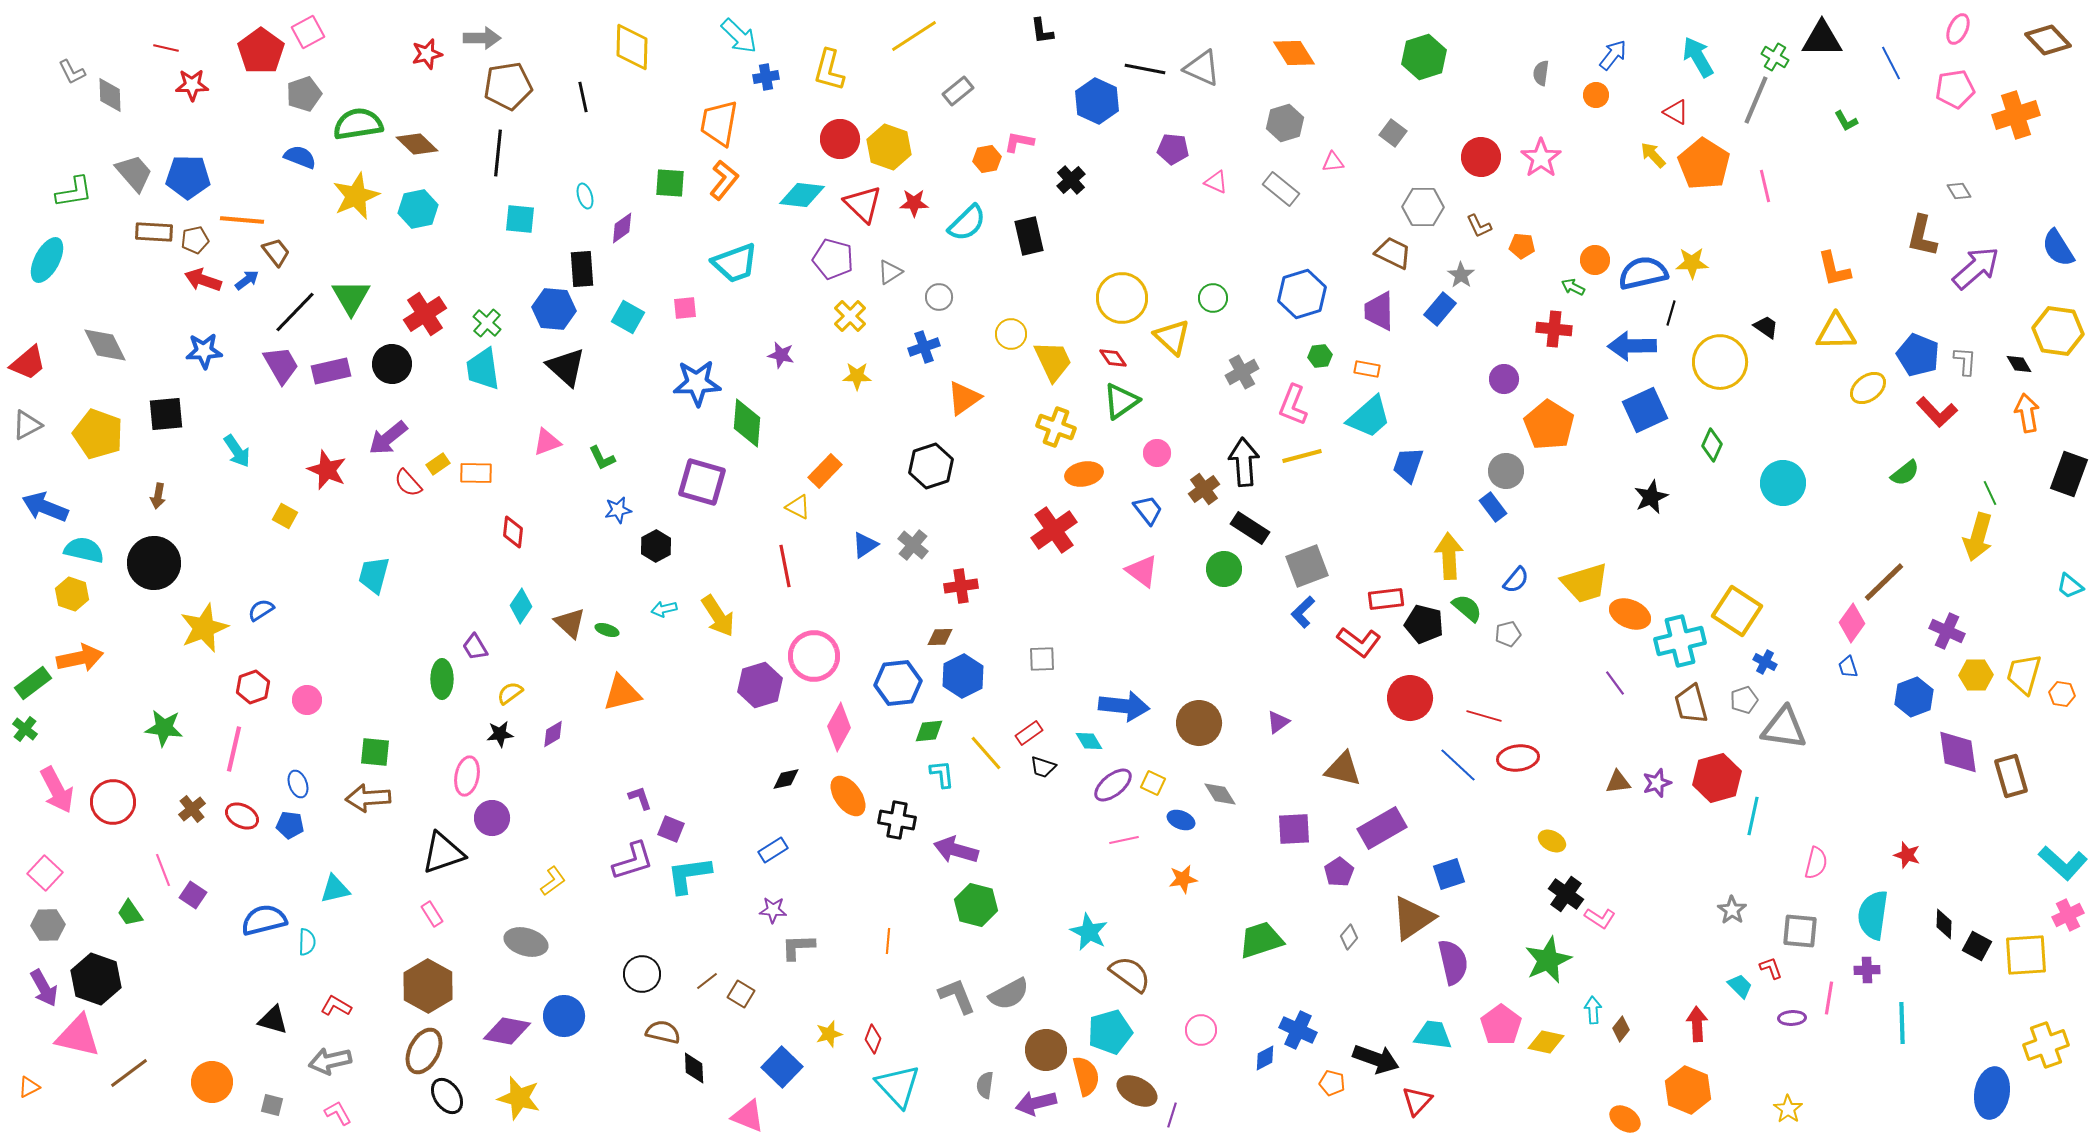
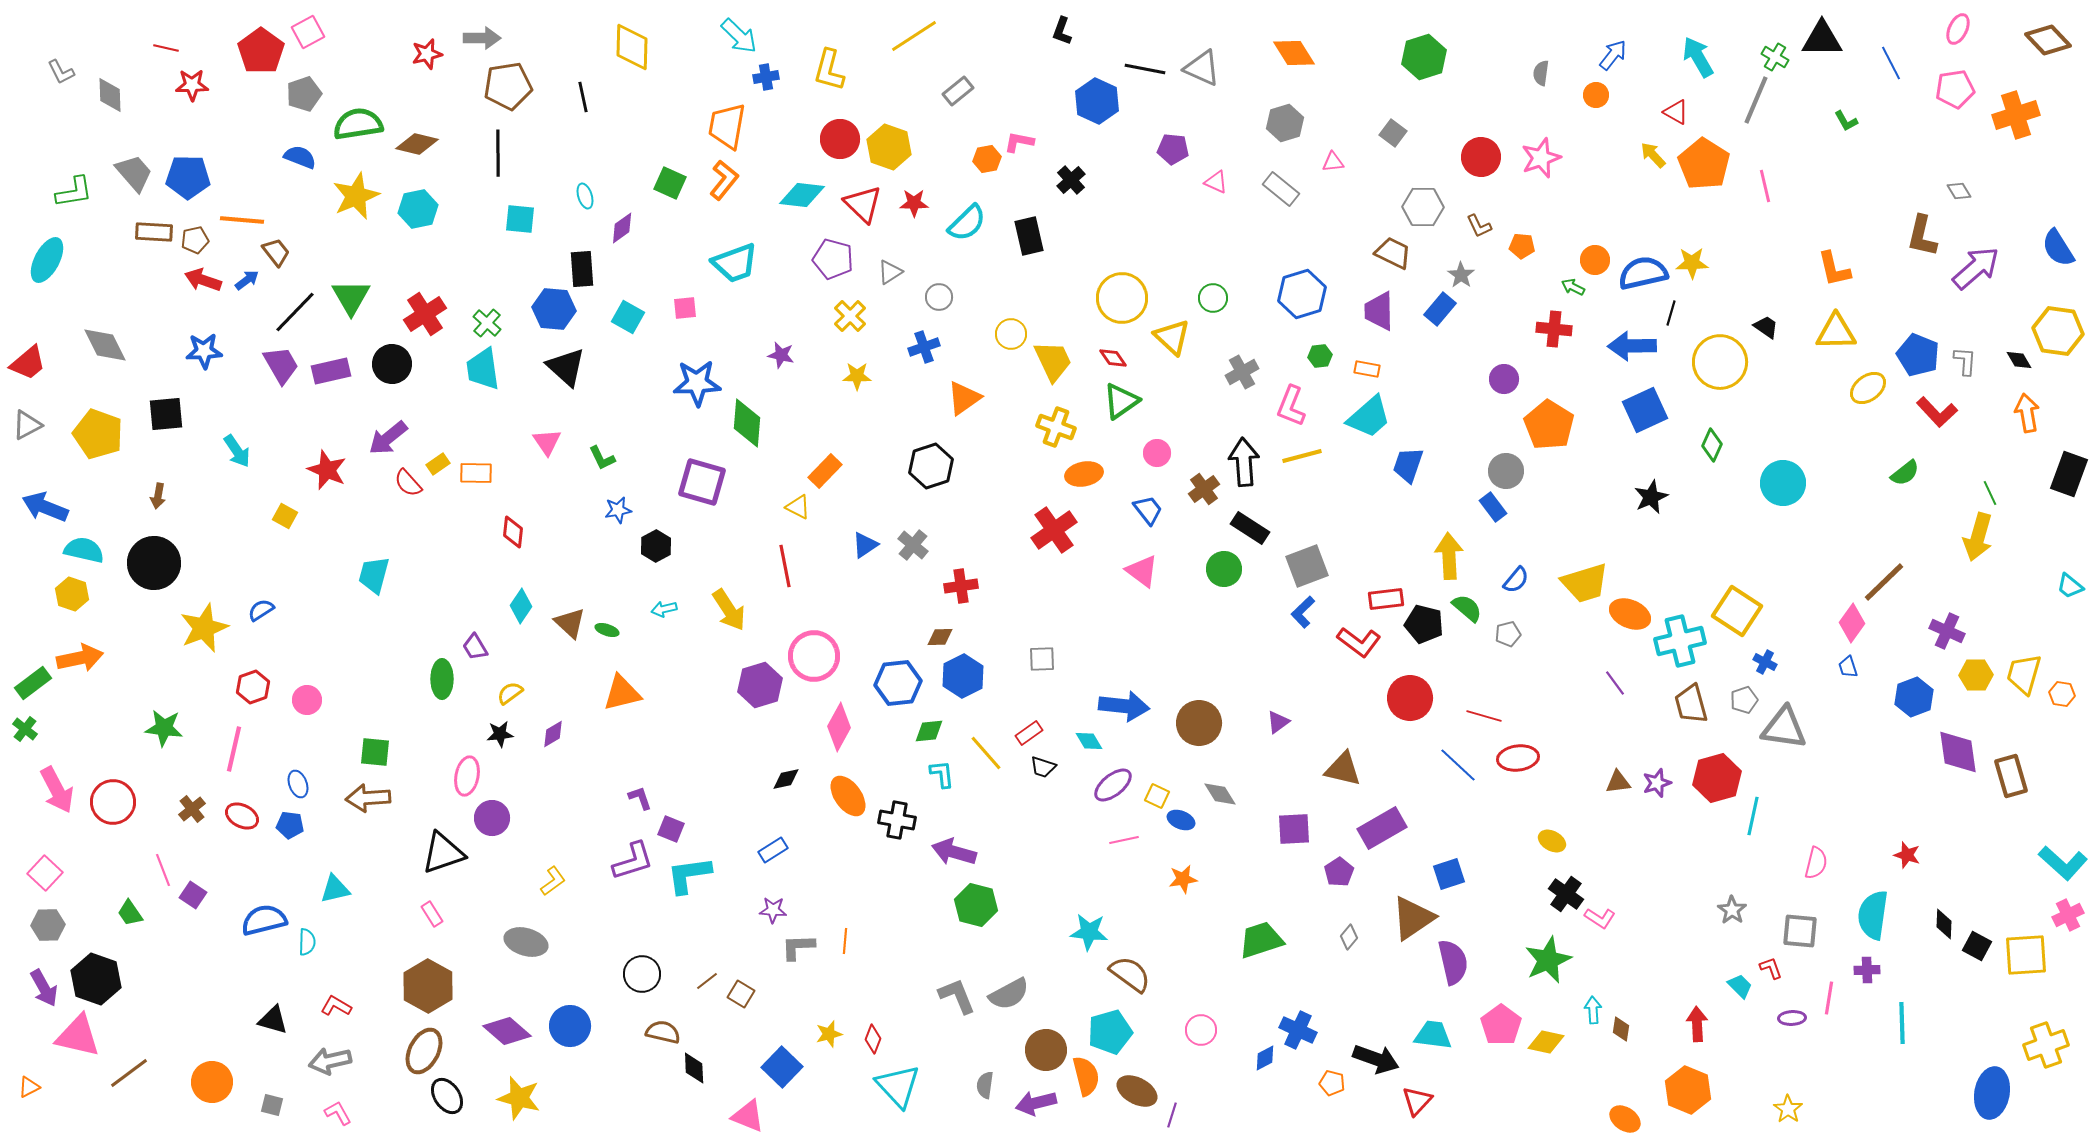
black L-shape at (1042, 31): moved 20 px right; rotated 28 degrees clockwise
gray L-shape at (72, 72): moved 11 px left
orange trapezoid at (719, 123): moved 8 px right, 3 px down
brown diamond at (417, 144): rotated 30 degrees counterclockwise
black line at (498, 153): rotated 6 degrees counterclockwise
pink star at (1541, 158): rotated 15 degrees clockwise
green square at (670, 183): rotated 20 degrees clockwise
black diamond at (2019, 364): moved 4 px up
pink L-shape at (1293, 405): moved 2 px left, 1 px down
pink triangle at (547, 442): rotated 44 degrees counterclockwise
yellow arrow at (718, 616): moved 11 px right, 6 px up
yellow square at (1153, 783): moved 4 px right, 13 px down
purple arrow at (956, 850): moved 2 px left, 2 px down
cyan star at (1089, 932): rotated 21 degrees counterclockwise
orange line at (888, 941): moved 43 px left
blue circle at (564, 1016): moved 6 px right, 10 px down
brown diamond at (1621, 1029): rotated 30 degrees counterclockwise
purple diamond at (507, 1031): rotated 30 degrees clockwise
